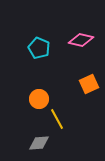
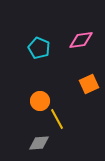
pink diamond: rotated 20 degrees counterclockwise
orange circle: moved 1 px right, 2 px down
